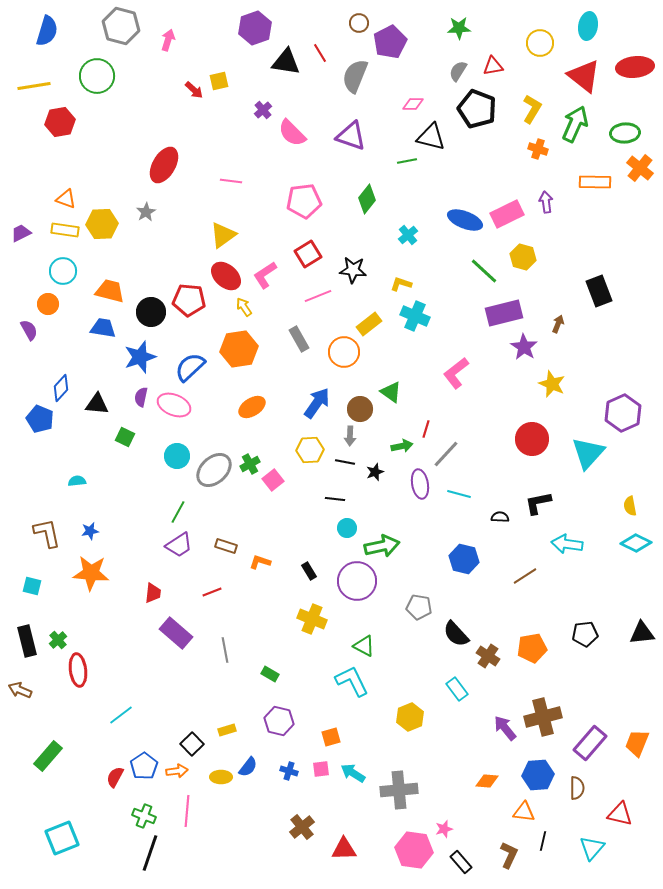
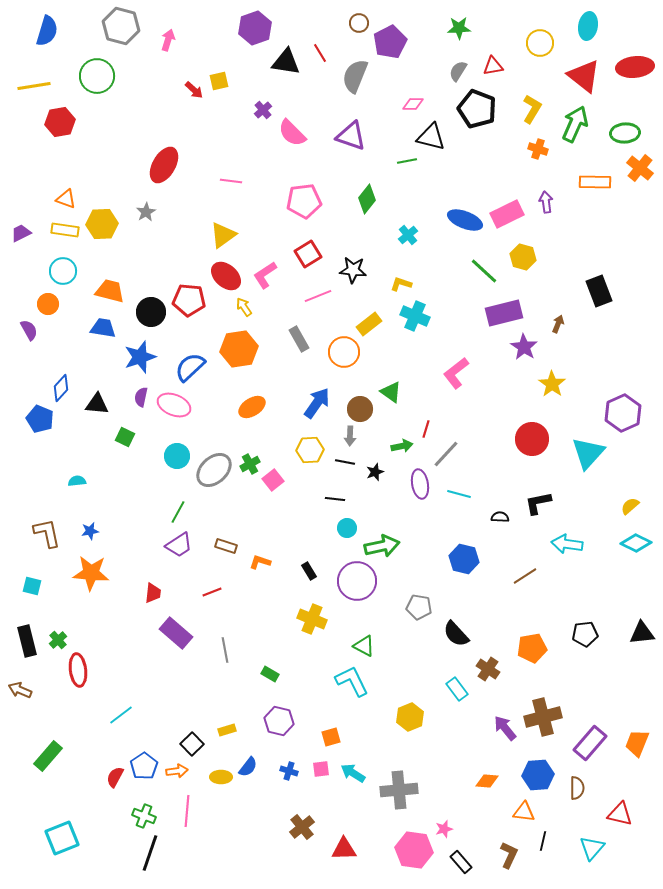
yellow star at (552, 384): rotated 12 degrees clockwise
yellow semicircle at (630, 506): rotated 60 degrees clockwise
brown cross at (488, 656): moved 13 px down
